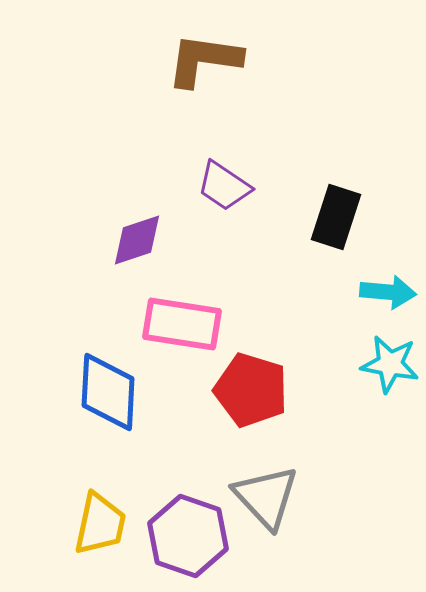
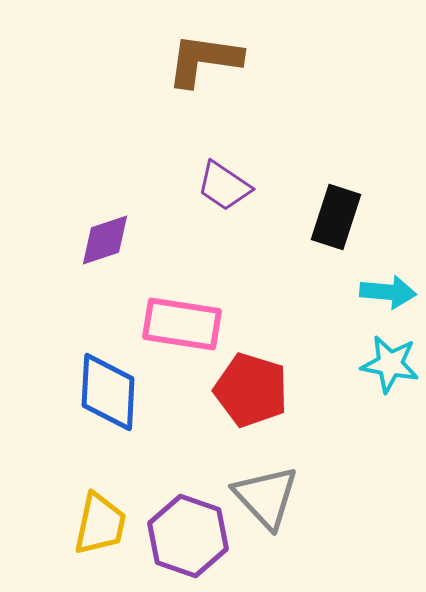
purple diamond: moved 32 px left
